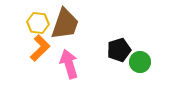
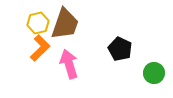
yellow hexagon: rotated 20 degrees counterclockwise
black pentagon: moved 1 px right, 1 px up; rotated 30 degrees counterclockwise
green circle: moved 14 px right, 11 px down
